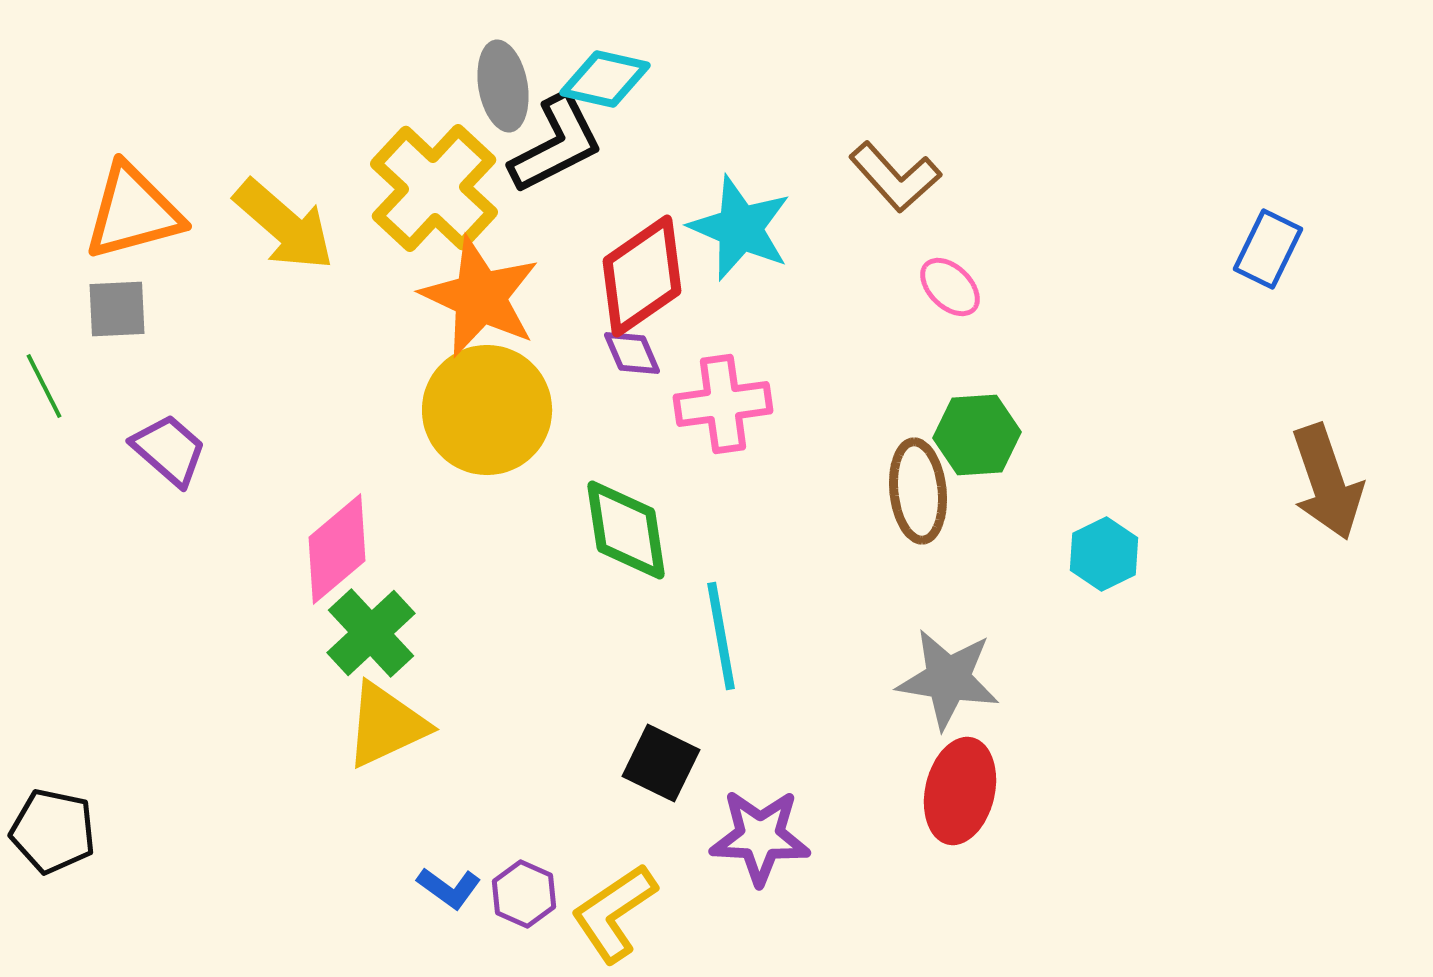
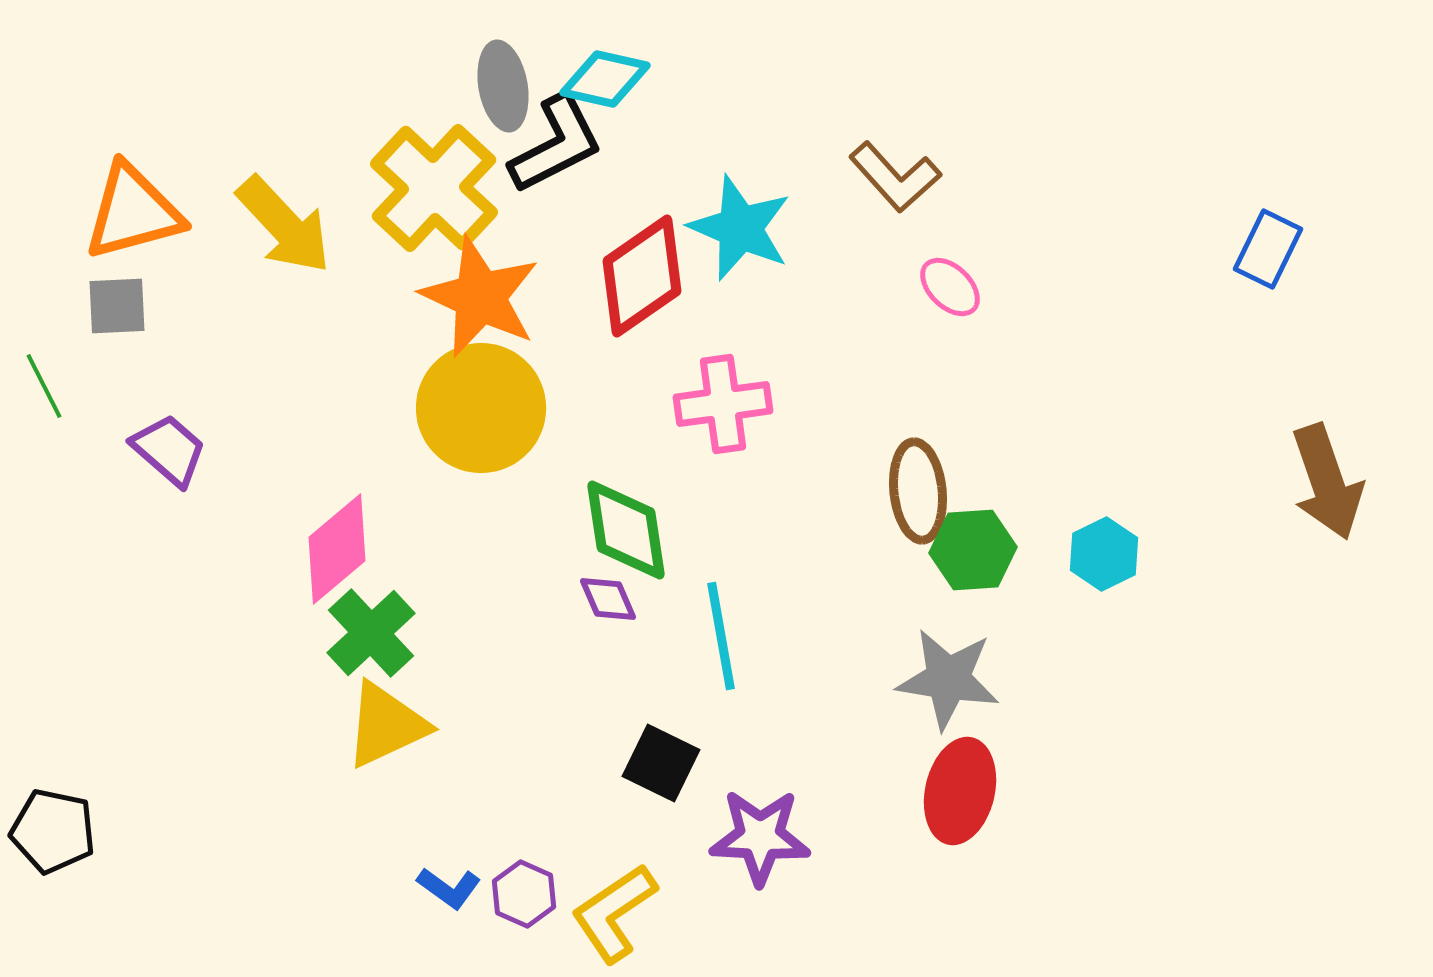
yellow arrow: rotated 6 degrees clockwise
gray square: moved 3 px up
purple diamond: moved 24 px left, 246 px down
yellow circle: moved 6 px left, 2 px up
green hexagon: moved 4 px left, 115 px down
